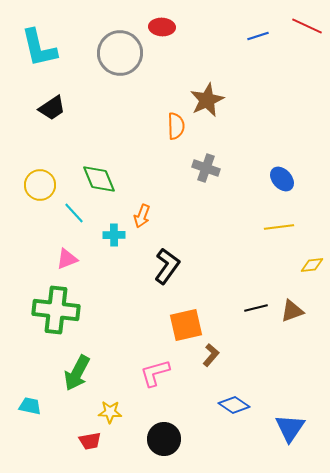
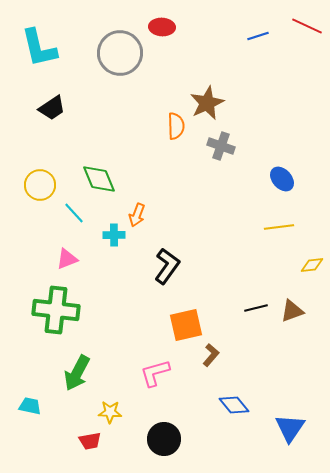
brown star: moved 3 px down
gray cross: moved 15 px right, 22 px up
orange arrow: moved 5 px left, 1 px up
blue diamond: rotated 16 degrees clockwise
